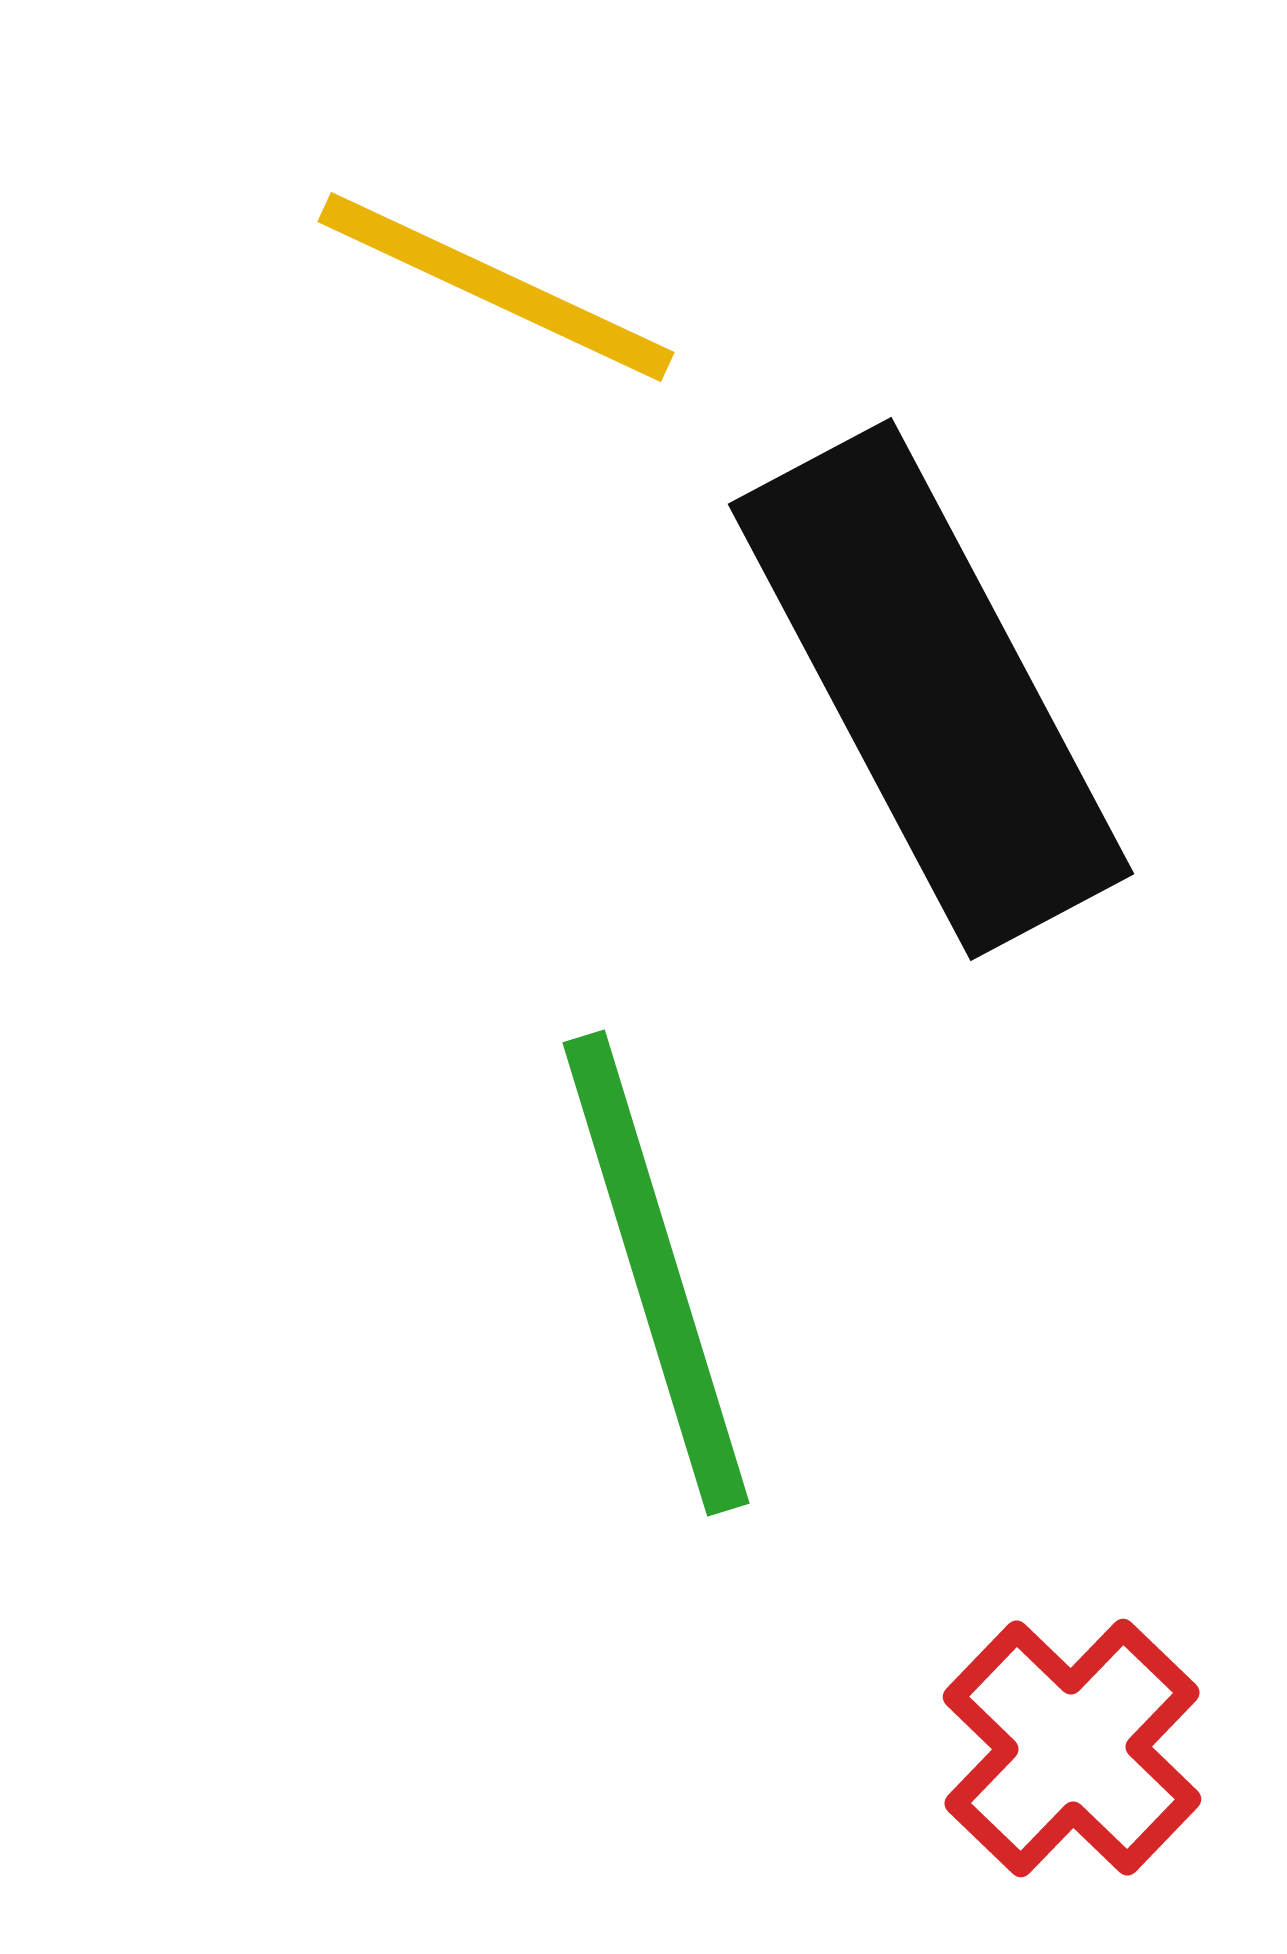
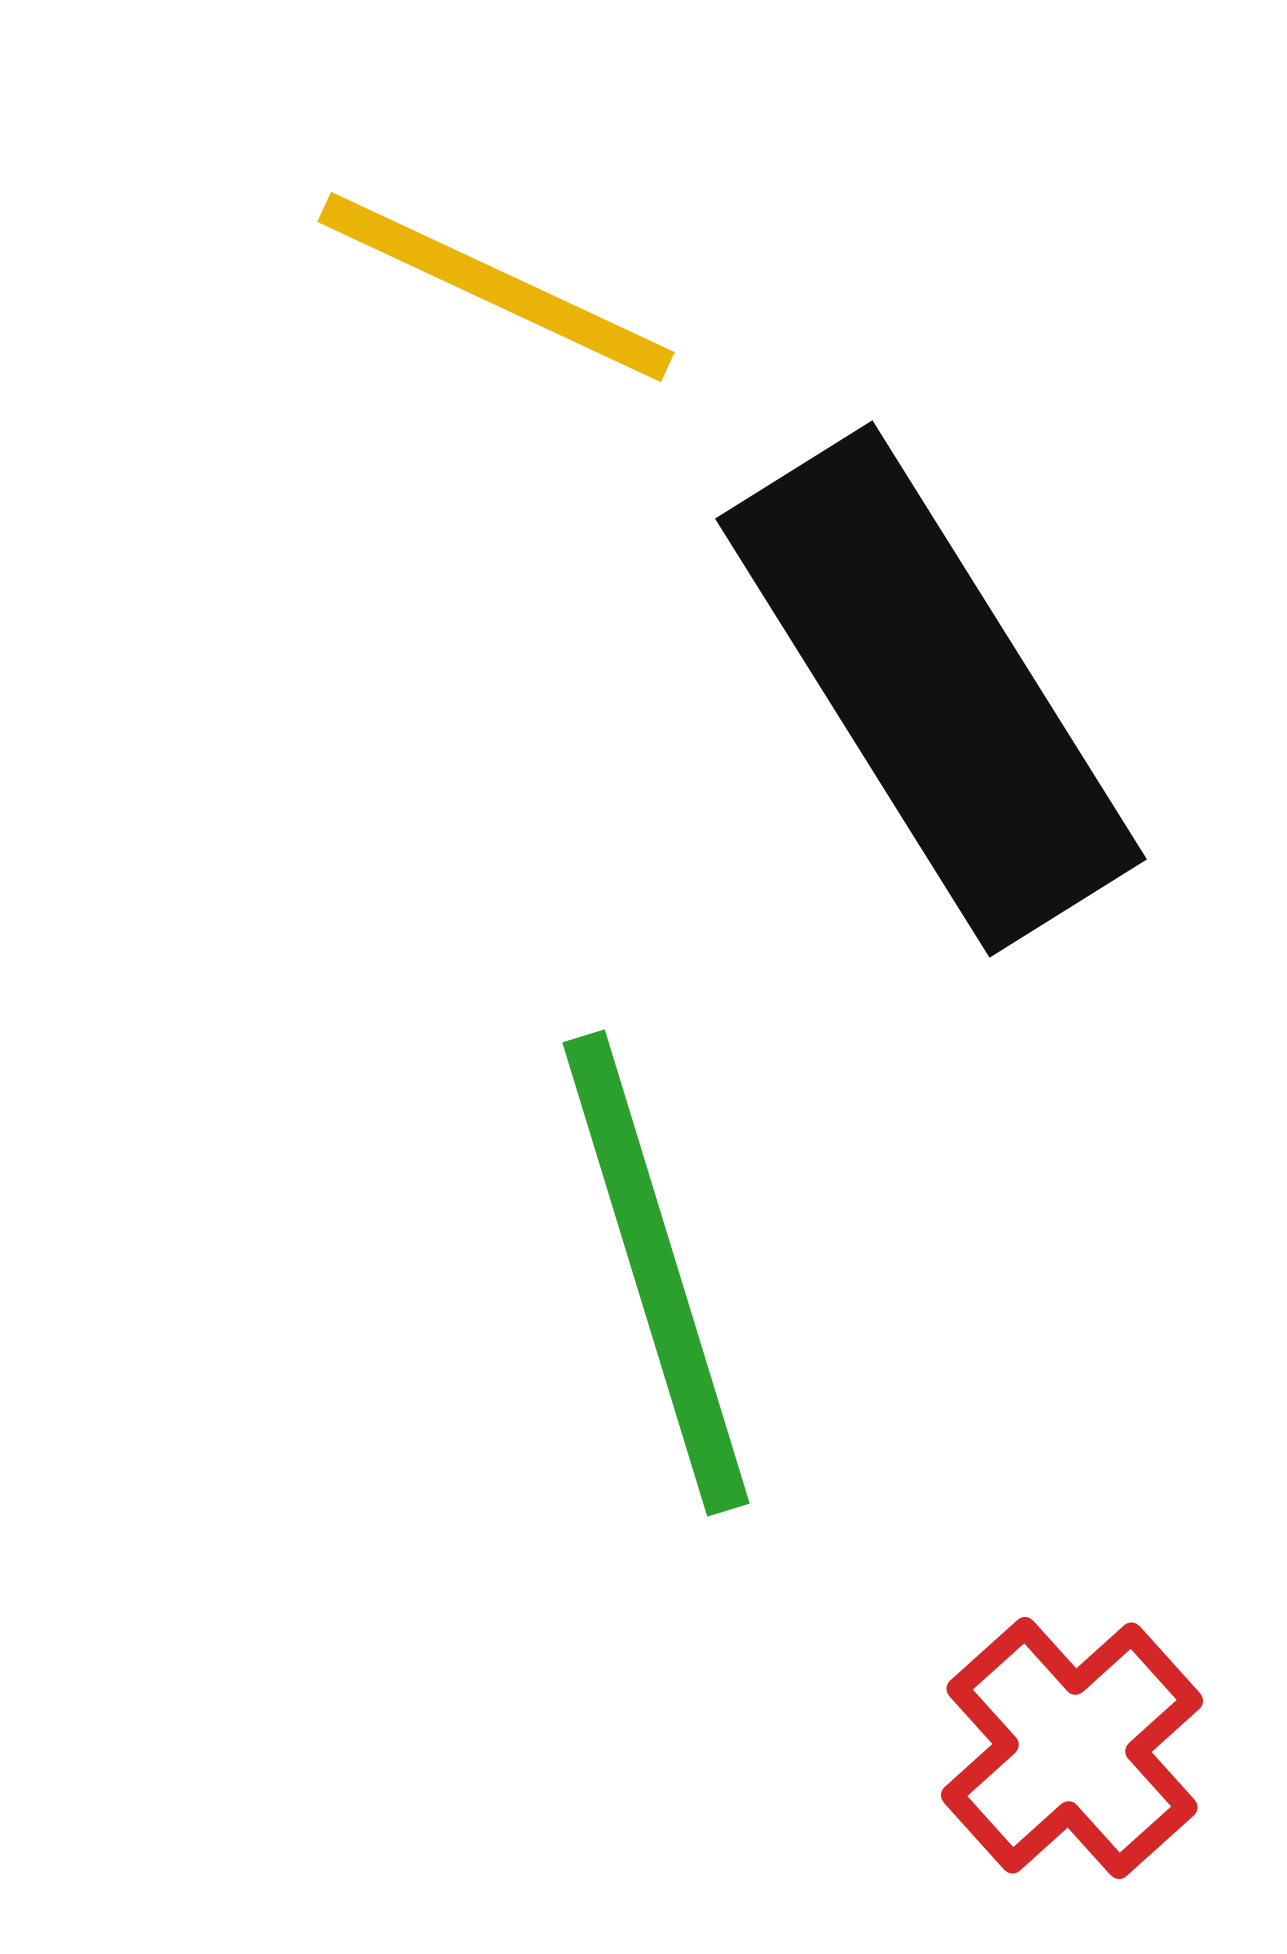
black rectangle: rotated 4 degrees counterclockwise
red cross: rotated 4 degrees clockwise
